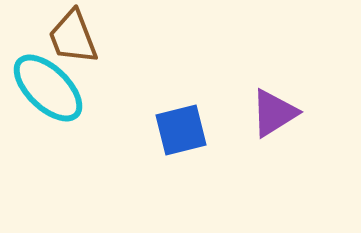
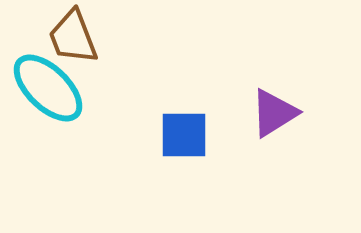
blue square: moved 3 px right, 5 px down; rotated 14 degrees clockwise
